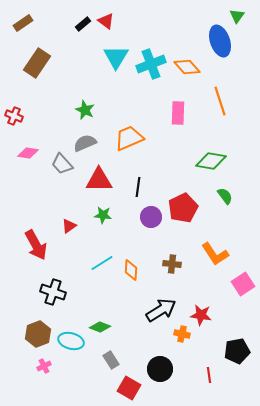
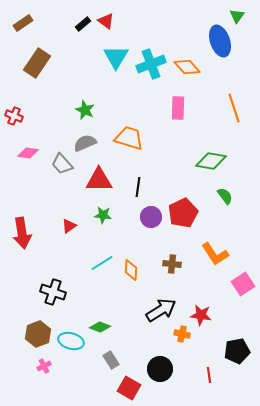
orange line at (220, 101): moved 14 px right, 7 px down
pink rectangle at (178, 113): moved 5 px up
orange trapezoid at (129, 138): rotated 40 degrees clockwise
red pentagon at (183, 208): moved 5 px down
red arrow at (36, 245): moved 14 px left, 12 px up; rotated 20 degrees clockwise
